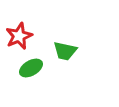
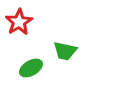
red star: moved 14 px up; rotated 8 degrees counterclockwise
